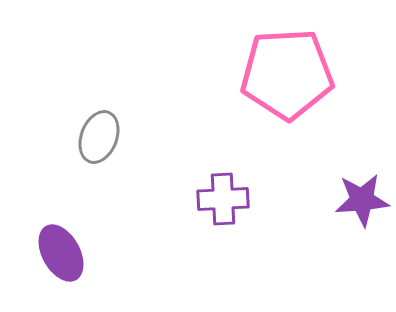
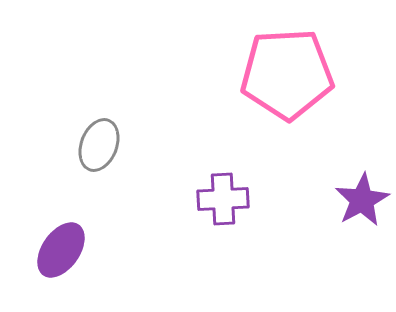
gray ellipse: moved 8 px down
purple star: rotated 24 degrees counterclockwise
purple ellipse: moved 3 px up; rotated 64 degrees clockwise
